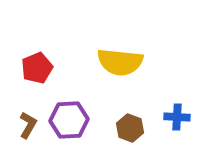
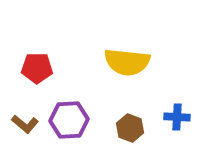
yellow semicircle: moved 7 px right
red pentagon: rotated 24 degrees clockwise
brown L-shape: moved 3 px left, 1 px up; rotated 100 degrees clockwise
